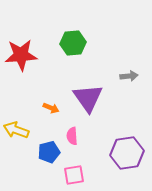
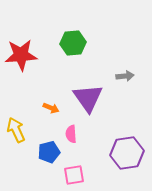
gray arrow: moved 4 px left
yellow arrow: rotated 45 degrees clockwise
pink semicircle: moved 1 px left, 2 px up
